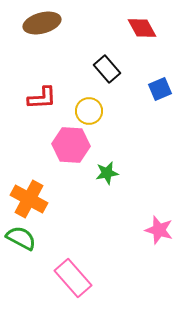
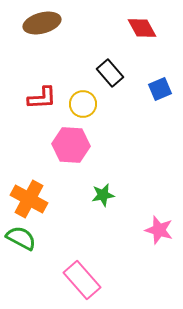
black rectangle: moved 3 px right, 4 px down
yellow circle: moved 6 px left, 7 px up
green star: moved 4 px left, 22 px down
pink rectangle: moved 9 px right, 2 px down
